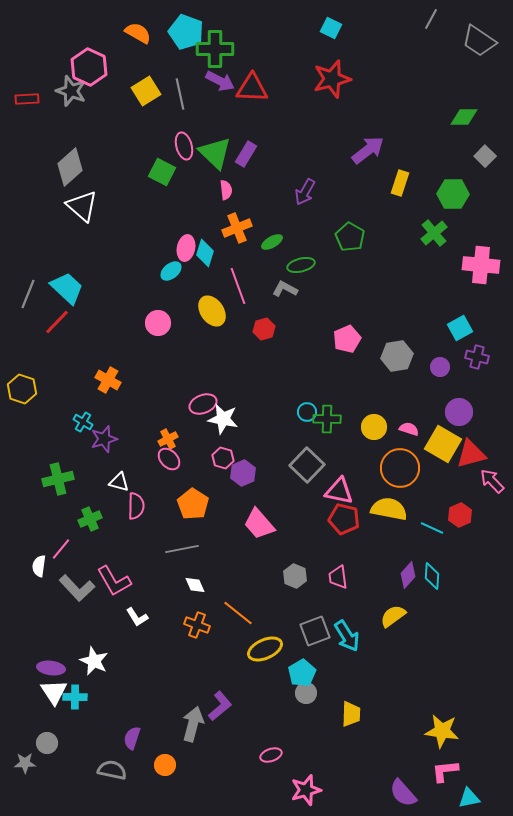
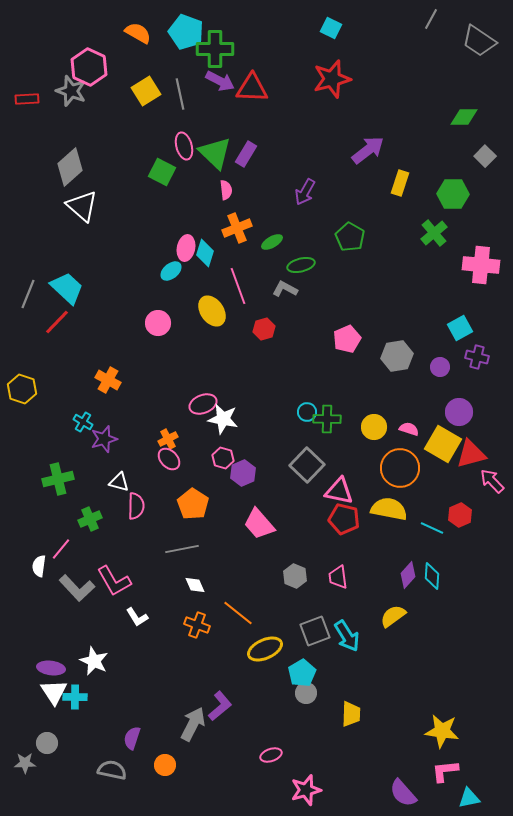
gray arrow at (193, 724): rotated 12 degrees clockwise
